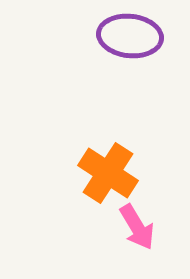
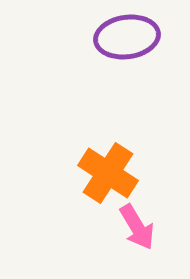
purple ellipse: moved 3 px left, 1 px down; rotated 14 degrees counterclockwise
